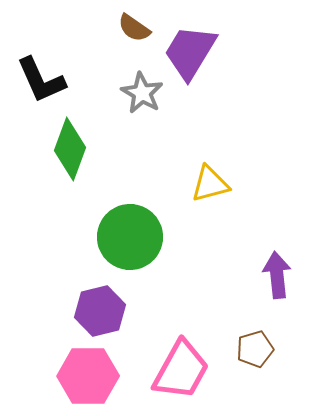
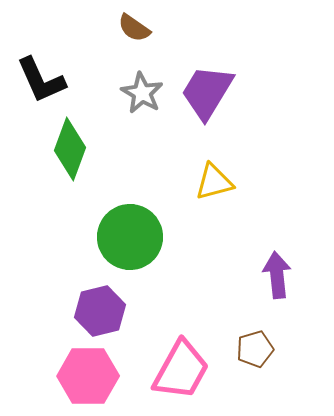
purple trapezoid: moved 17 px right, 40 px down
yellow triangle: moved 4 px right, 2 px up
